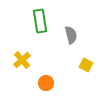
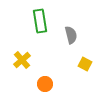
yellow square: moved 1 px left, 1 px up
orange circle: moved 1 px left, 1 px down
